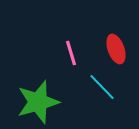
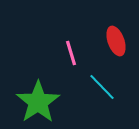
red ellipse: moved 8 px up
green star: rotated 18 degrees counterclockwise
